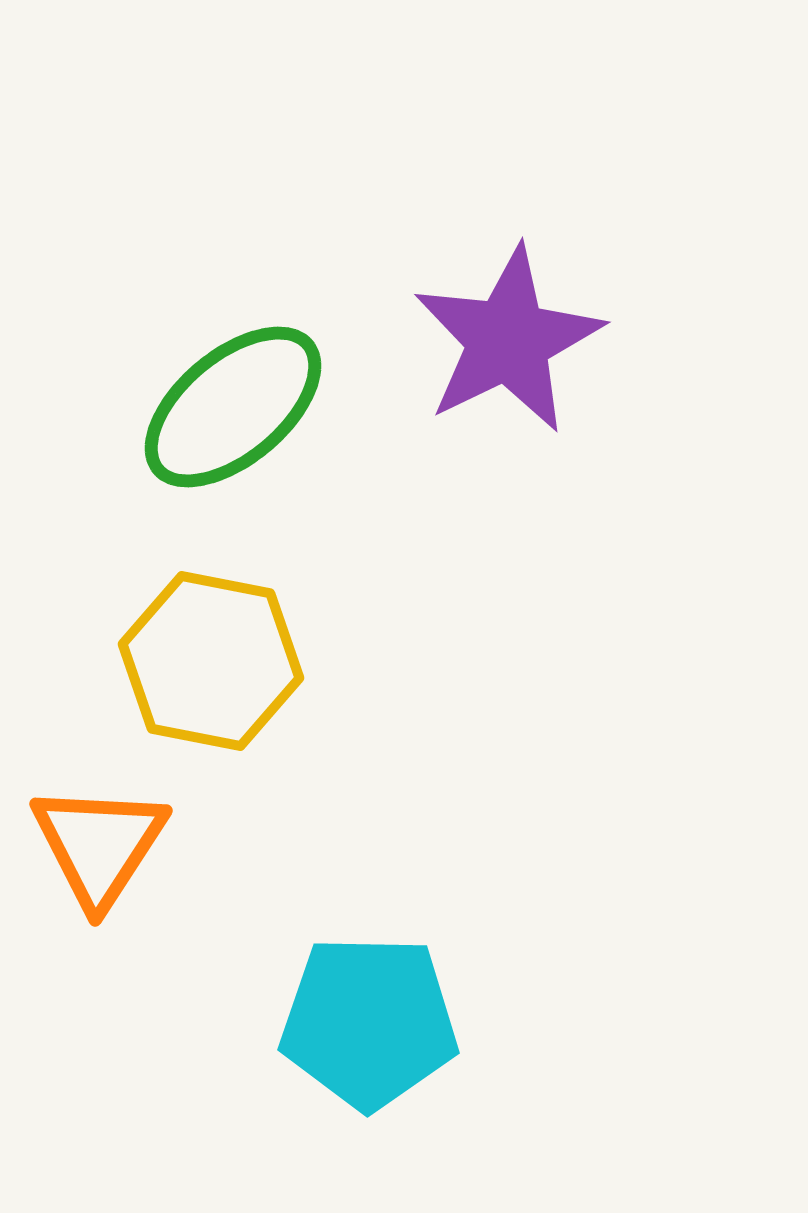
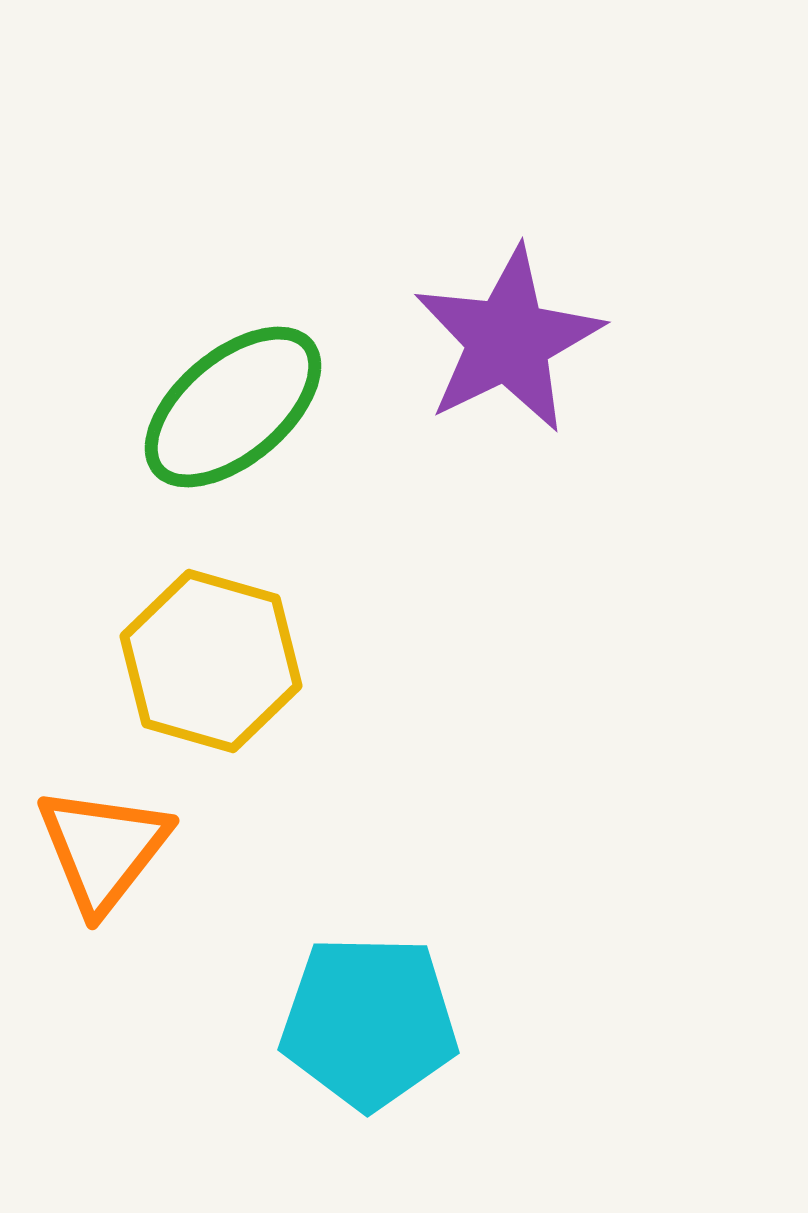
yellow hexagon: rotated 5 degrees clockwise
orange triangle: moved 4 px right, 4 px down; rotated 5 degrees clockwise
